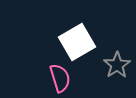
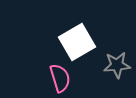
gray star: rotated 28 degrees clockwise
